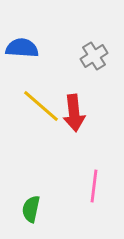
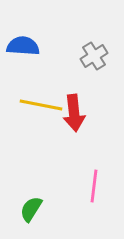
blue semicircle: moved 1 px right, 2 px up
yellow line: moved 1 px up; rotated 30 degrees counterclockwise
green semicircle: rotated 20 degrees clockwise
